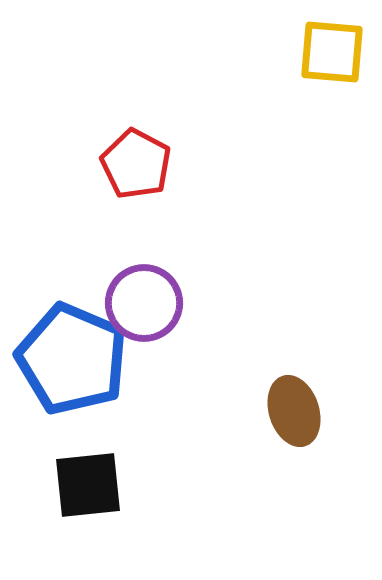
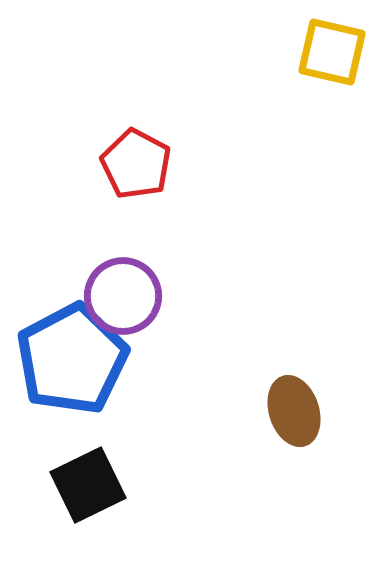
yellow square: rotated 8 degrees clockwise
purple circle: moved 21 px left, 7 px up
blue pentagon: rotated 21 degrees clockwise
black square: rotated 20 degrees counterclockwise
